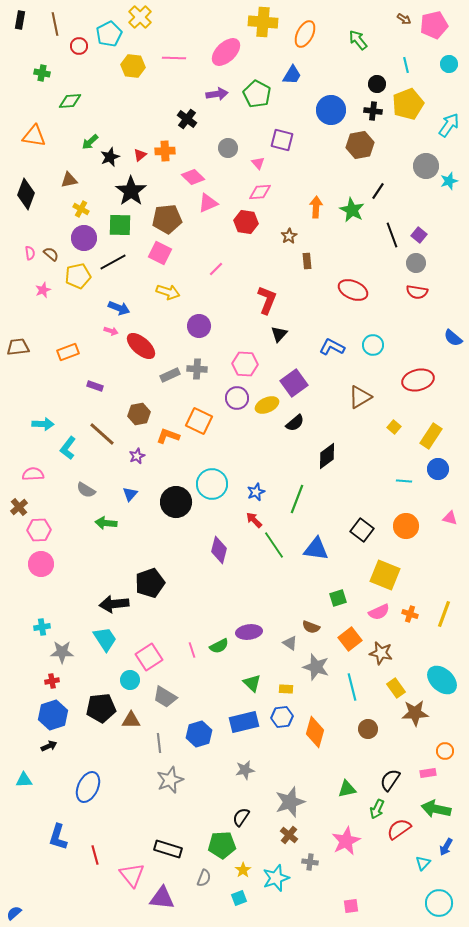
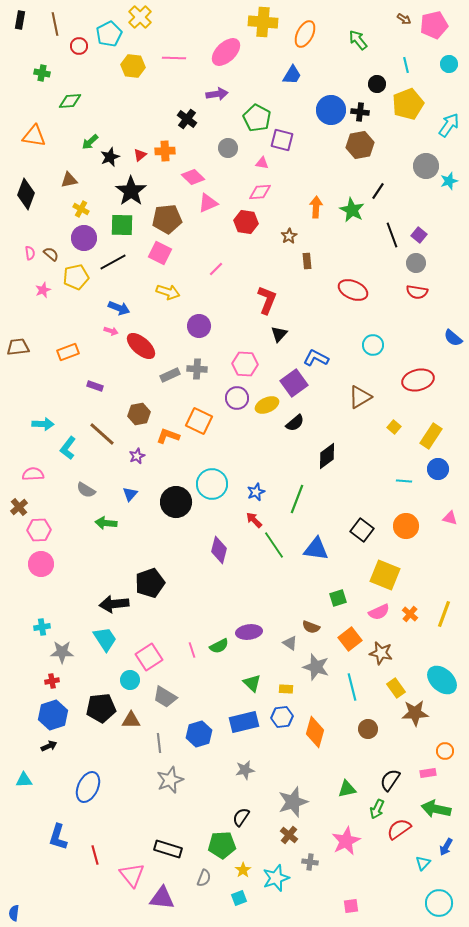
green pentagon at (257, 94): moved 24 px down
black cross at (373, 111): moved 13 px left, 1 px down
pink triangle at (258, 163): moved 4 px right; rotated 40 degrees counterclockwise
green square at (120, 225): moved 2 px right
yellow pentagon at (78, 276): moved 2 px left, 1 px down
blue L-shape at (332, 347): moved 16 px left, 11 px down
orange cross at (410, 614): rotated 21 degrees clockwise
gray star at (290, 802): moved 3 px right
blue semicircle at (14, 913): rotated 42 degrees counterclockwise
